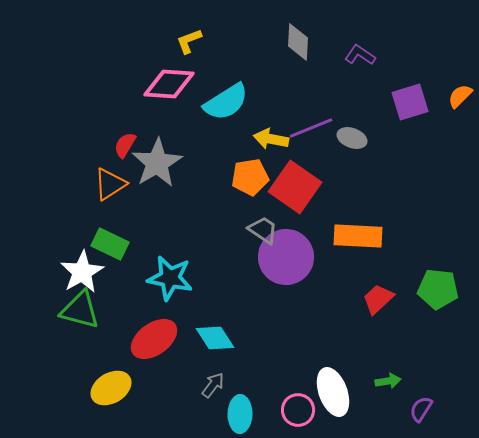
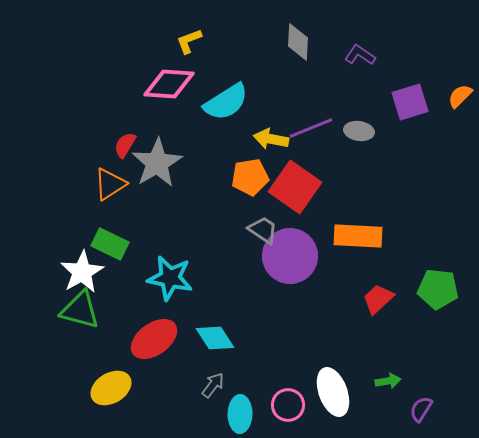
gray ellipse: moved 7 px right, 7 px up; rotated 12 degrees counterclockwise
purple circle: moved 4 px right, 1 px up
pink circle: moved 10 px left, 5 px up
